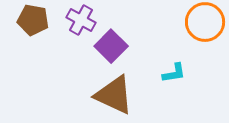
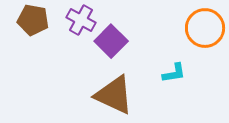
orange circle: moved 6 px down
purple square: moved 5 px up
